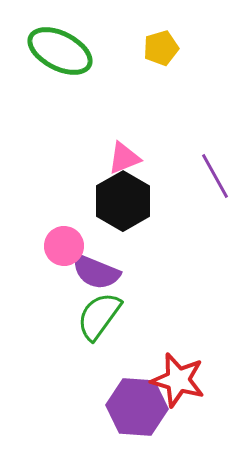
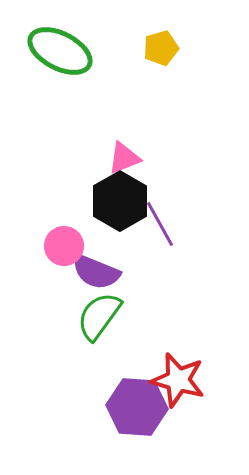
purple line: moved 55 px left, 48 px down
black hexagon: moved 3 px left
